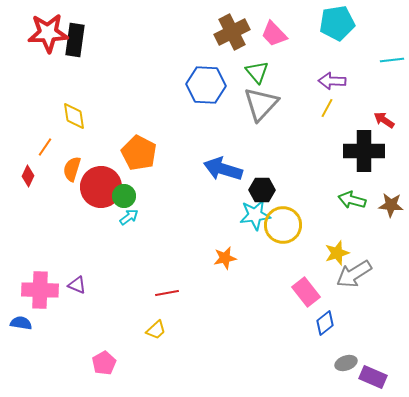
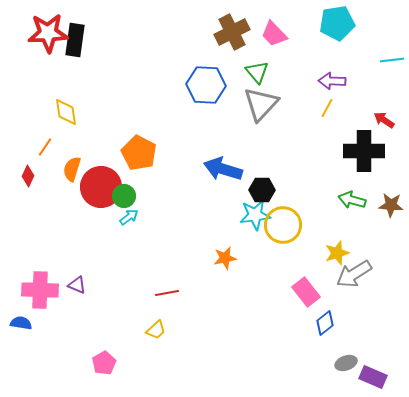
yellow diamond: moved 8 px left, 4 px up
